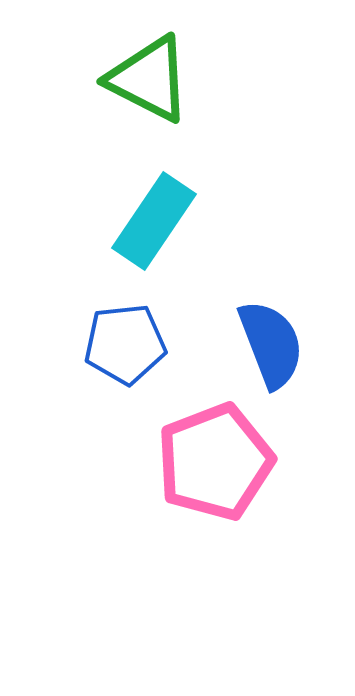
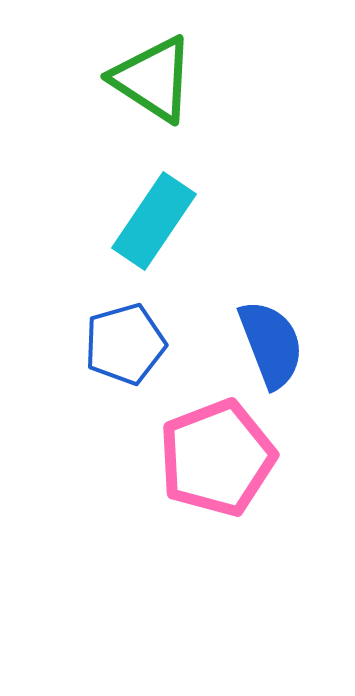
green triangle: moved 4 px right; rotated 6 degrees clockwise
blue pentagon: rotated 10 degrees counterclockwise
pink pentagon: moved 2 px right, 4 px up
